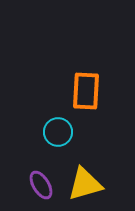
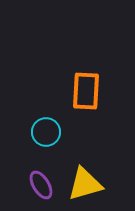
cyan circle: moved 12 px left
